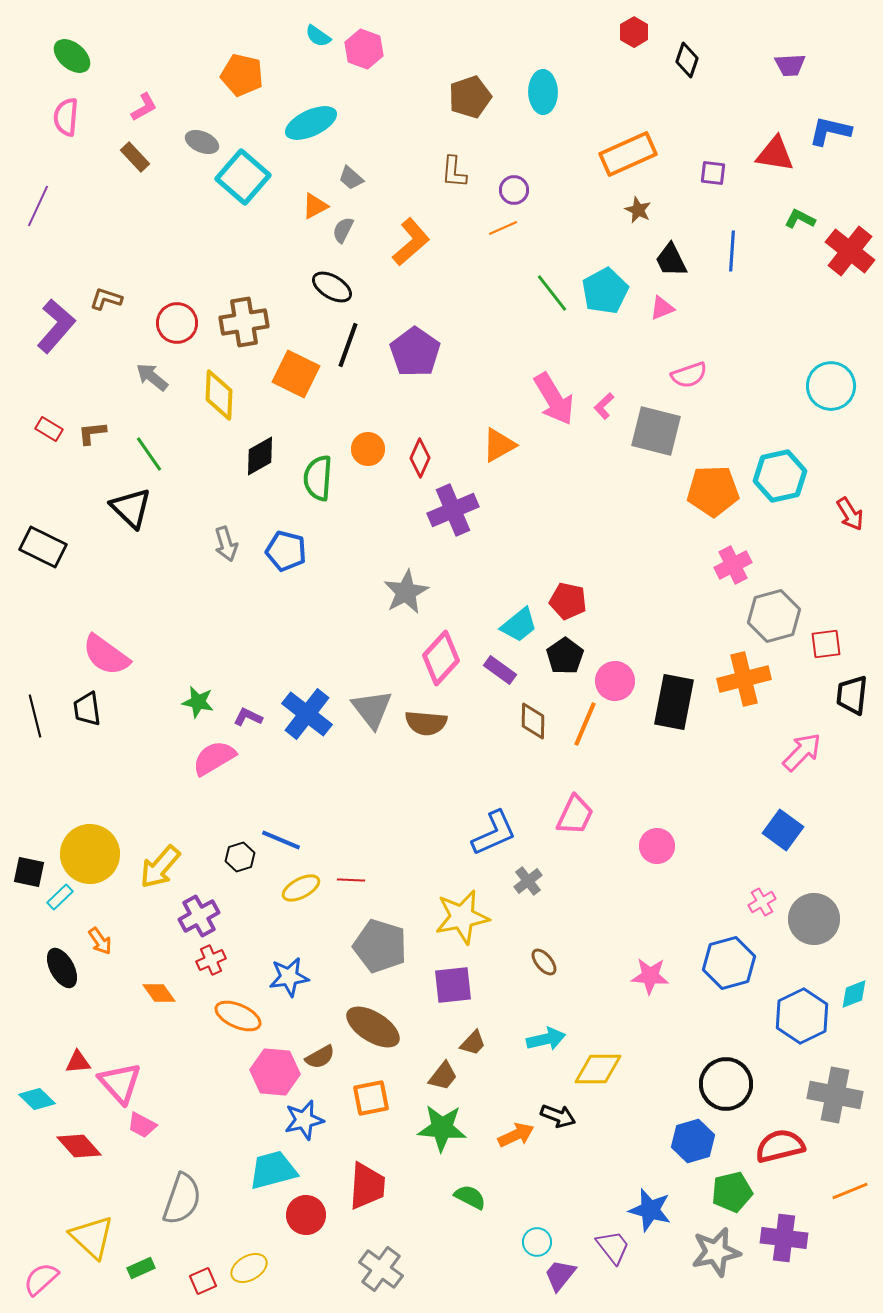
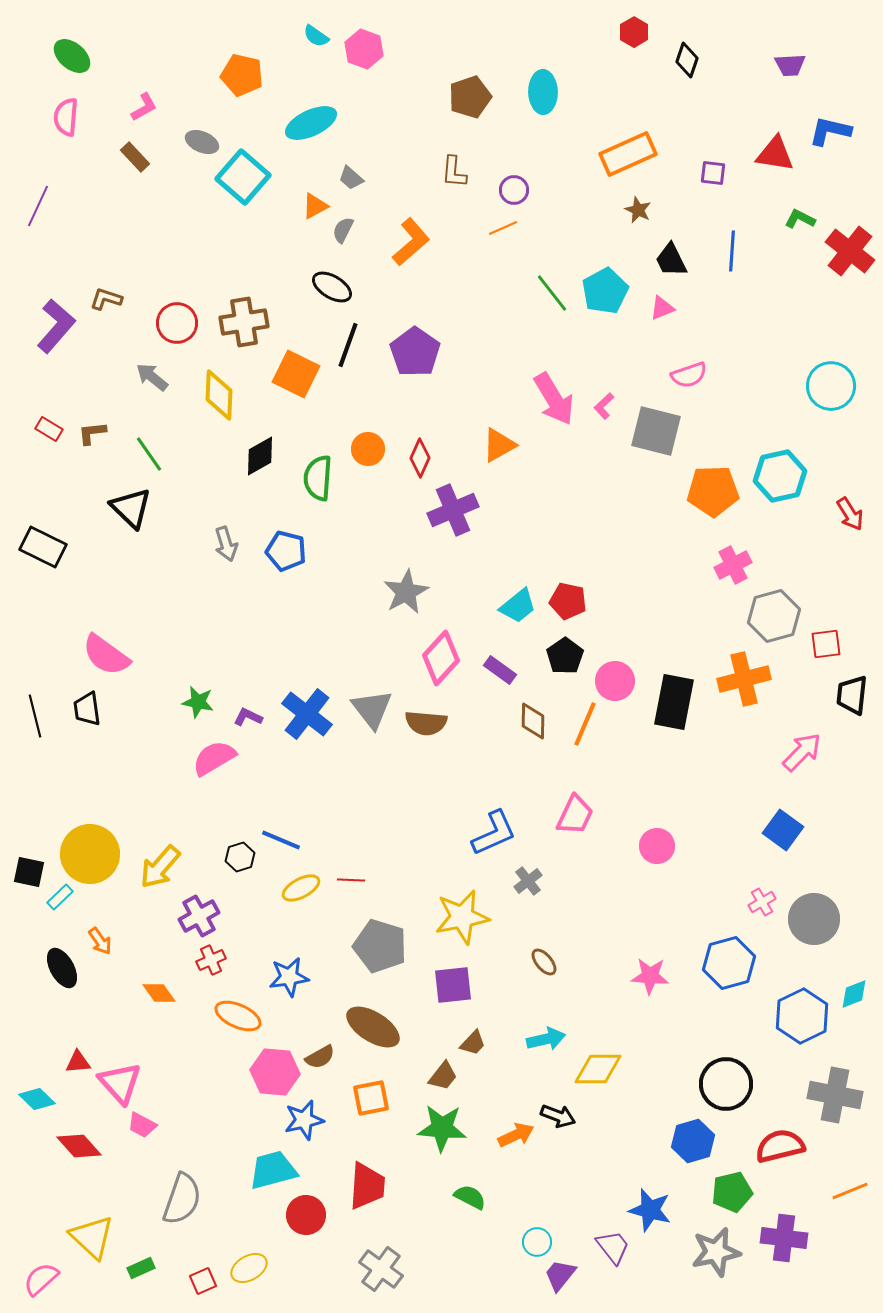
cyan semicircle at (318, 36): moved 2 px left
cyan trapezoid at (519, 625): moved 1 px left, 19 px up
